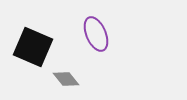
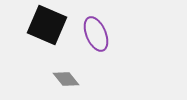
black square: moved 14 px right, 22 px up
